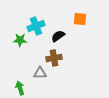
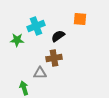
green star: moved 3 px left
green arrow: moved 4 px right
